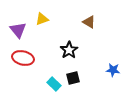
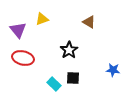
black square: rotated 16 degrees clockwise
